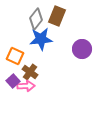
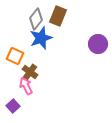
brown rectangle: moved 1 px right
blue star: moved 1 px up; rotated 15 degrees counterclockwise
purple circle: moved 16 px right, 5 px up
purple square: moved 25 px down
pink arrow: rotated 114 degrees counterclockwise
